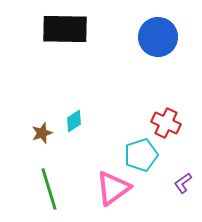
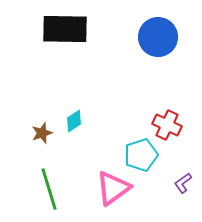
red cross: moved 1 px right, 2 px down
